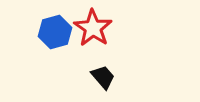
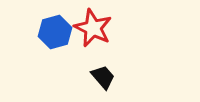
red star: rotated 9 degrees counterclockwise
